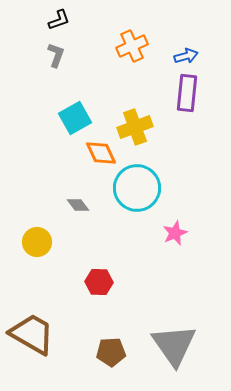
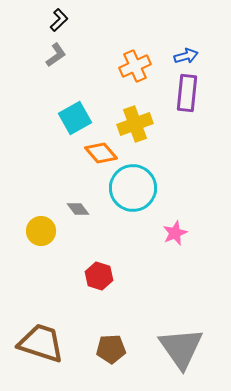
black L-shape: rotated 25 degrees counterclockwise
orange cross: moved 3 px right, 20 px down
gray L-shape: rotated 35 degrees clockwise
yellow cross: moved 3 px up
orange diamond: rotated 16 degrees counterclockwise
cyan circle: moved 4 px left
gray diamond: moved 4 px down
yellow circle: moved 4 px right, 11 px up
red hexagon: moved 6 px up; rotated 16 degrees clockwise
brown trapezoid: moved 9 px right, 9 px down; rotated 12 degrees counterclockwise
gray triangle: moved 7 px right, 3 px down
brown pentagon: moved 3 px up
